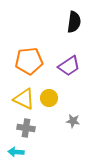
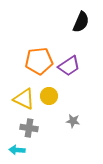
black semicircle: moved 7 px right; rotated 15 degrees clockwise
orange pentagon: moved 10 px right
yellow circle: moved 2 px up
gray cross: moved 3 px right
cyan arrow: moved 1 px right, 2 px up
